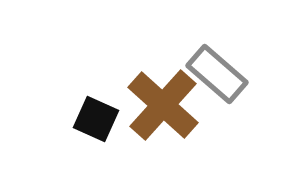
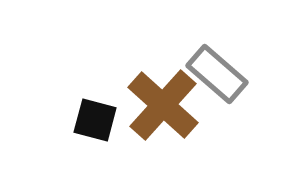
black square: moved 1 px left, 1 px down; rotated 9 degrees counterclockwise
